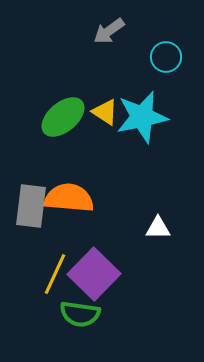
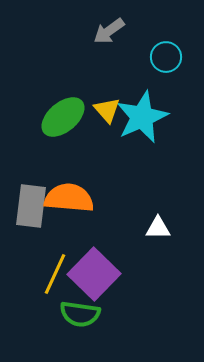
yellow triangle: moved 2 px right, 2 px up; rotated 16 degrees clockwise
cyan star: rotated 12 degrees counterclockwise
